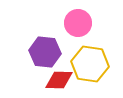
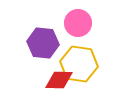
purple hexagon: moved 2 px left, 9 px up
yellow hexagon: moved 11 px left
